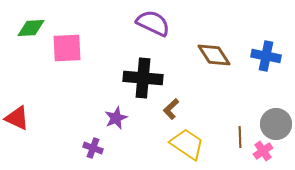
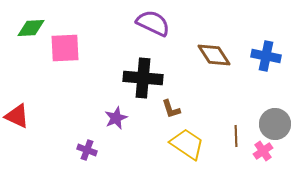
pink square: moved 2 px left
brown L-shape: rotated 65 degrees counterclockwise
red triangle: moved 2 px up
gray circle: moved 1 px left
brown line: moved 4 px left, 1 px up
purple cross: moved 6 px left, 2 px down
